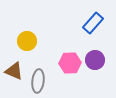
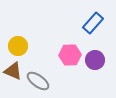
yellow circle: moved 9 px left, 5 px down
pink hexagon: moved 8 px up
brown triangle: moved 1 px left
gray ellipse: rotated 60 degrees counterclockwise
